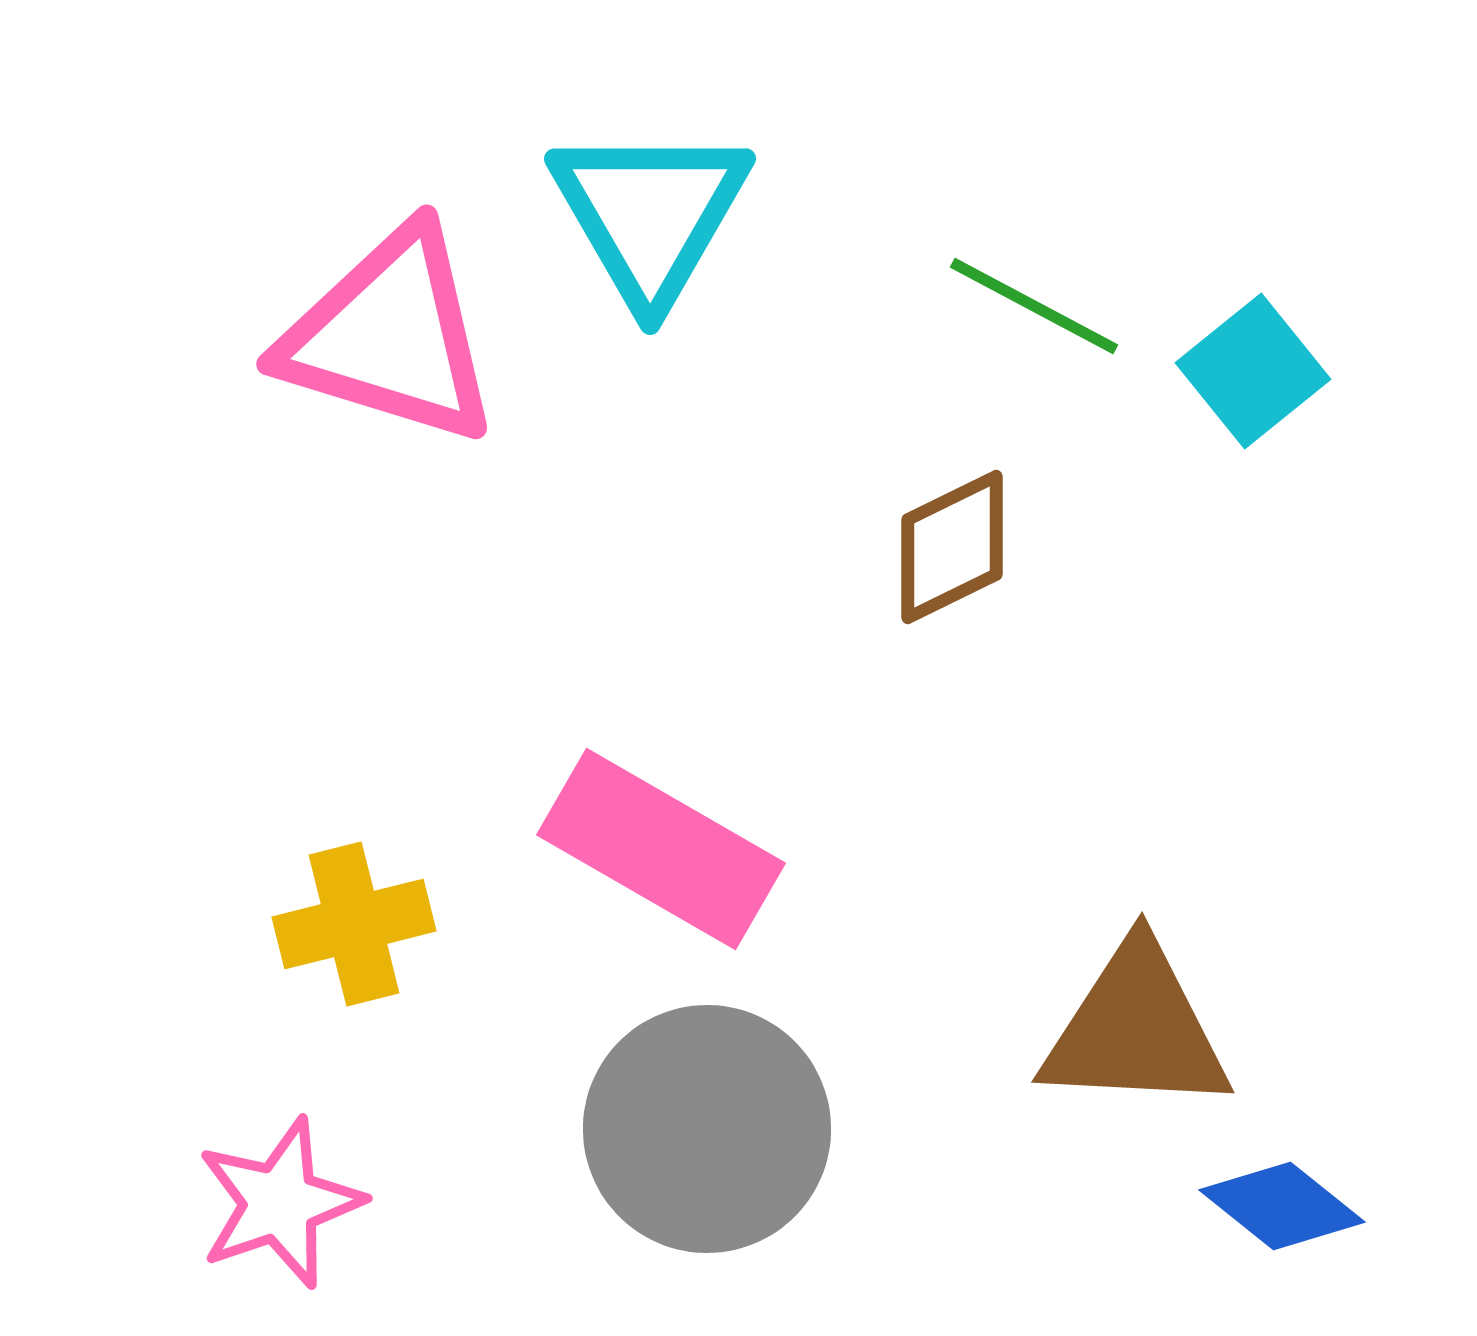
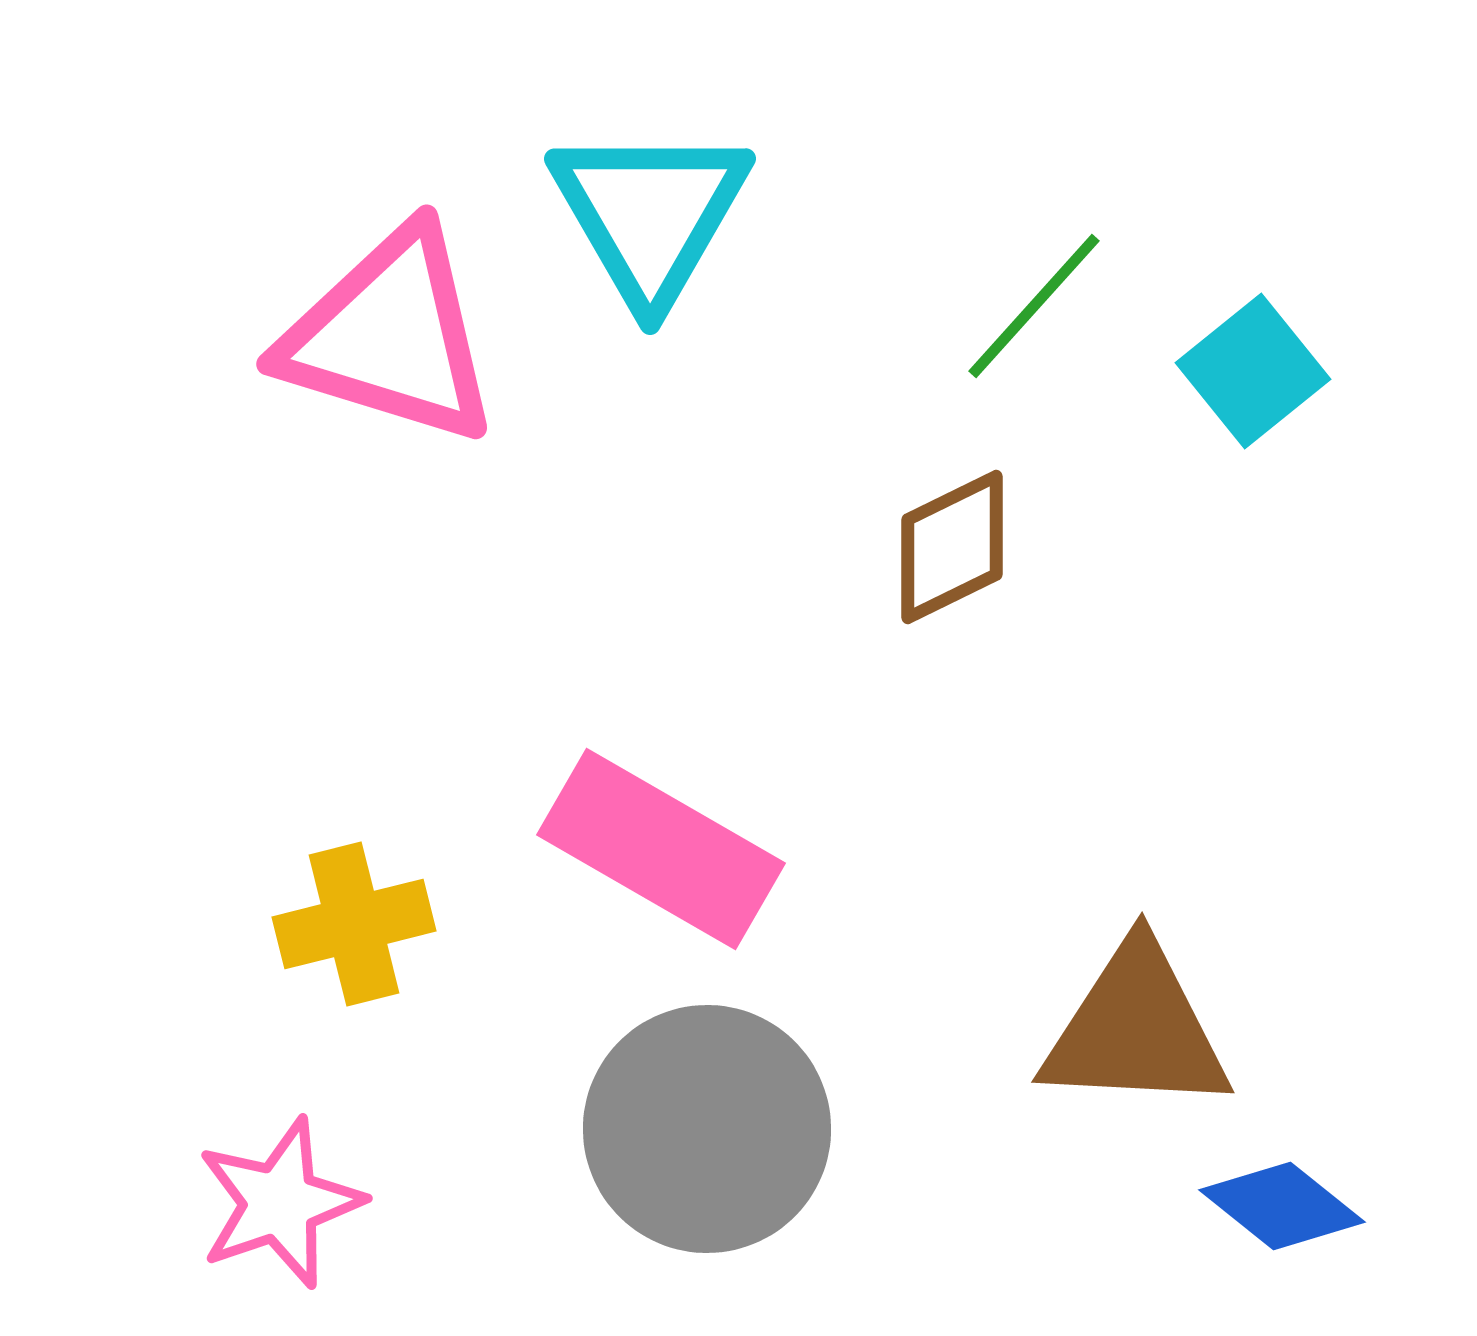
green line: rotated 76 degrees counterclockwise
